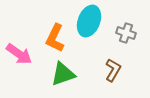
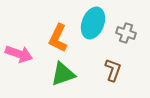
cyan ellipse: moved 4 px right, 2 px down
orange L-shape: moved 3 px right
pink arrow: rotated 16 degrees counterclockwise
brown L-shape: rotated 10 degrees counterclockwise
